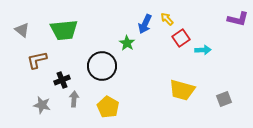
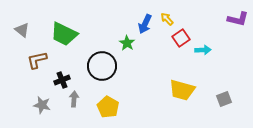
green trapezoid: moved 4 px down; rotated 32 degrees clockwise
